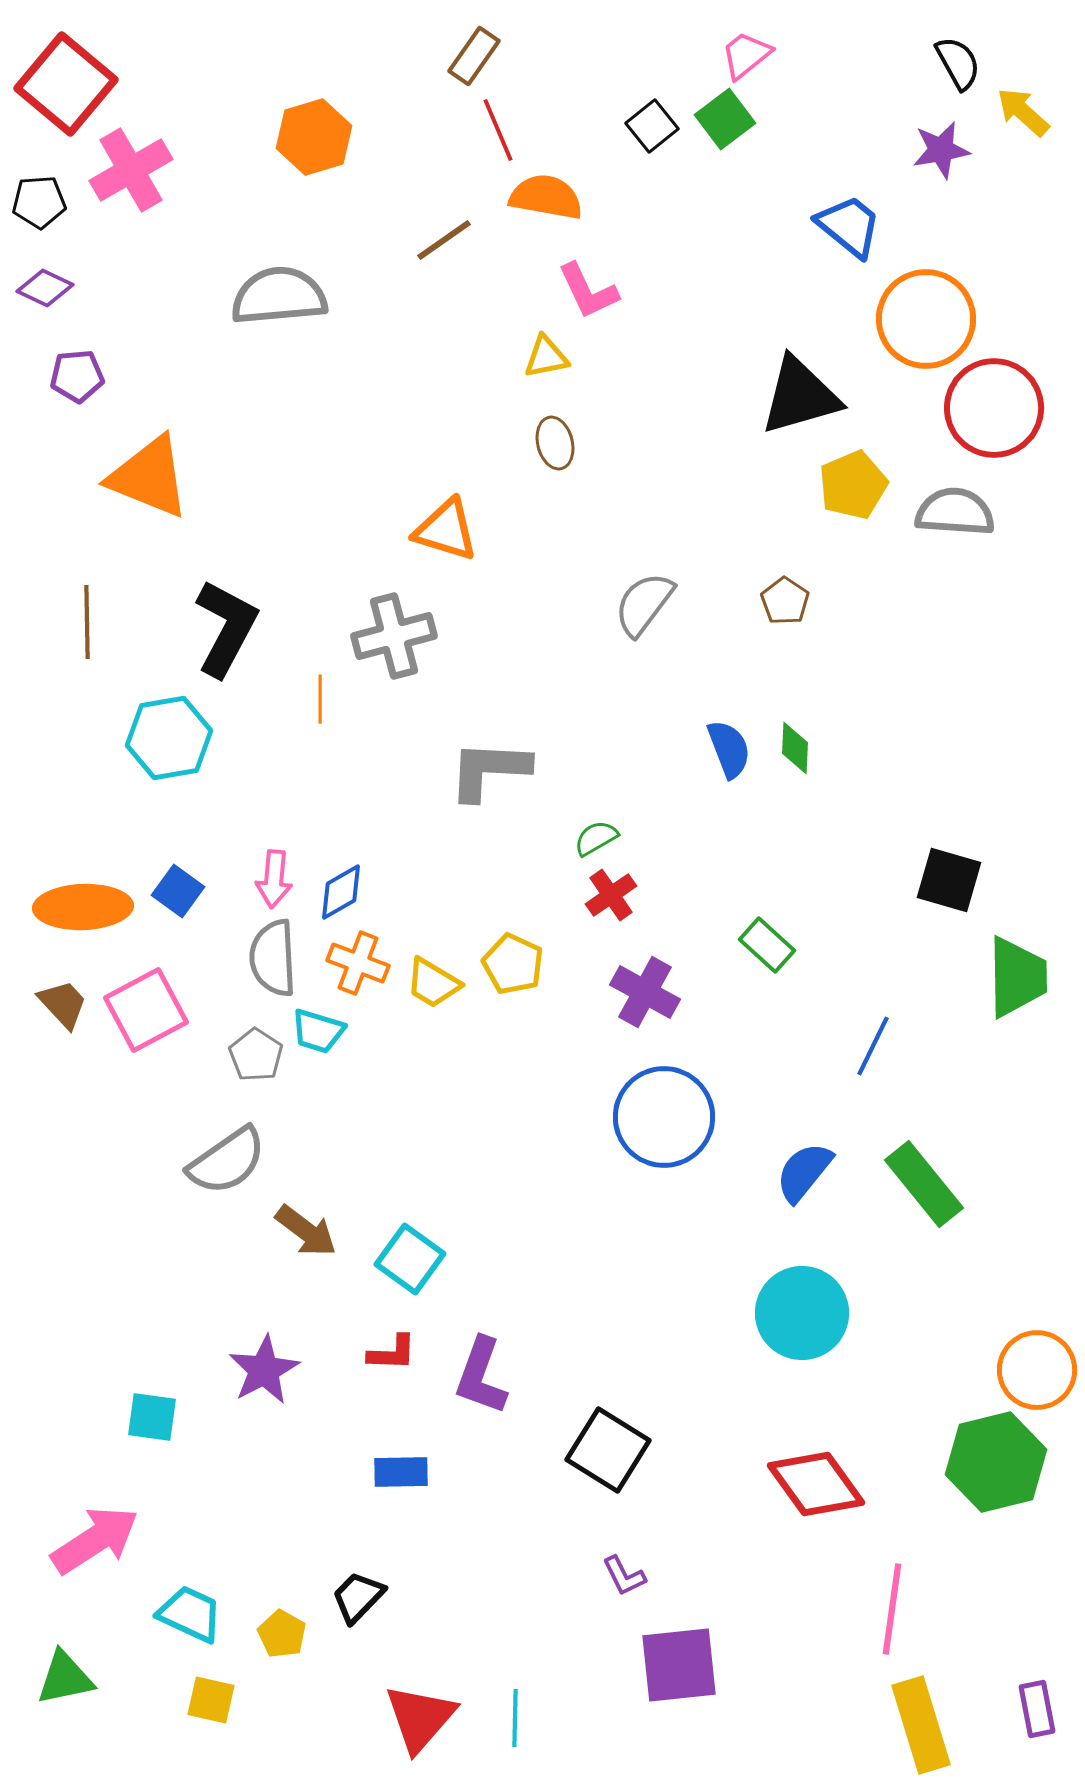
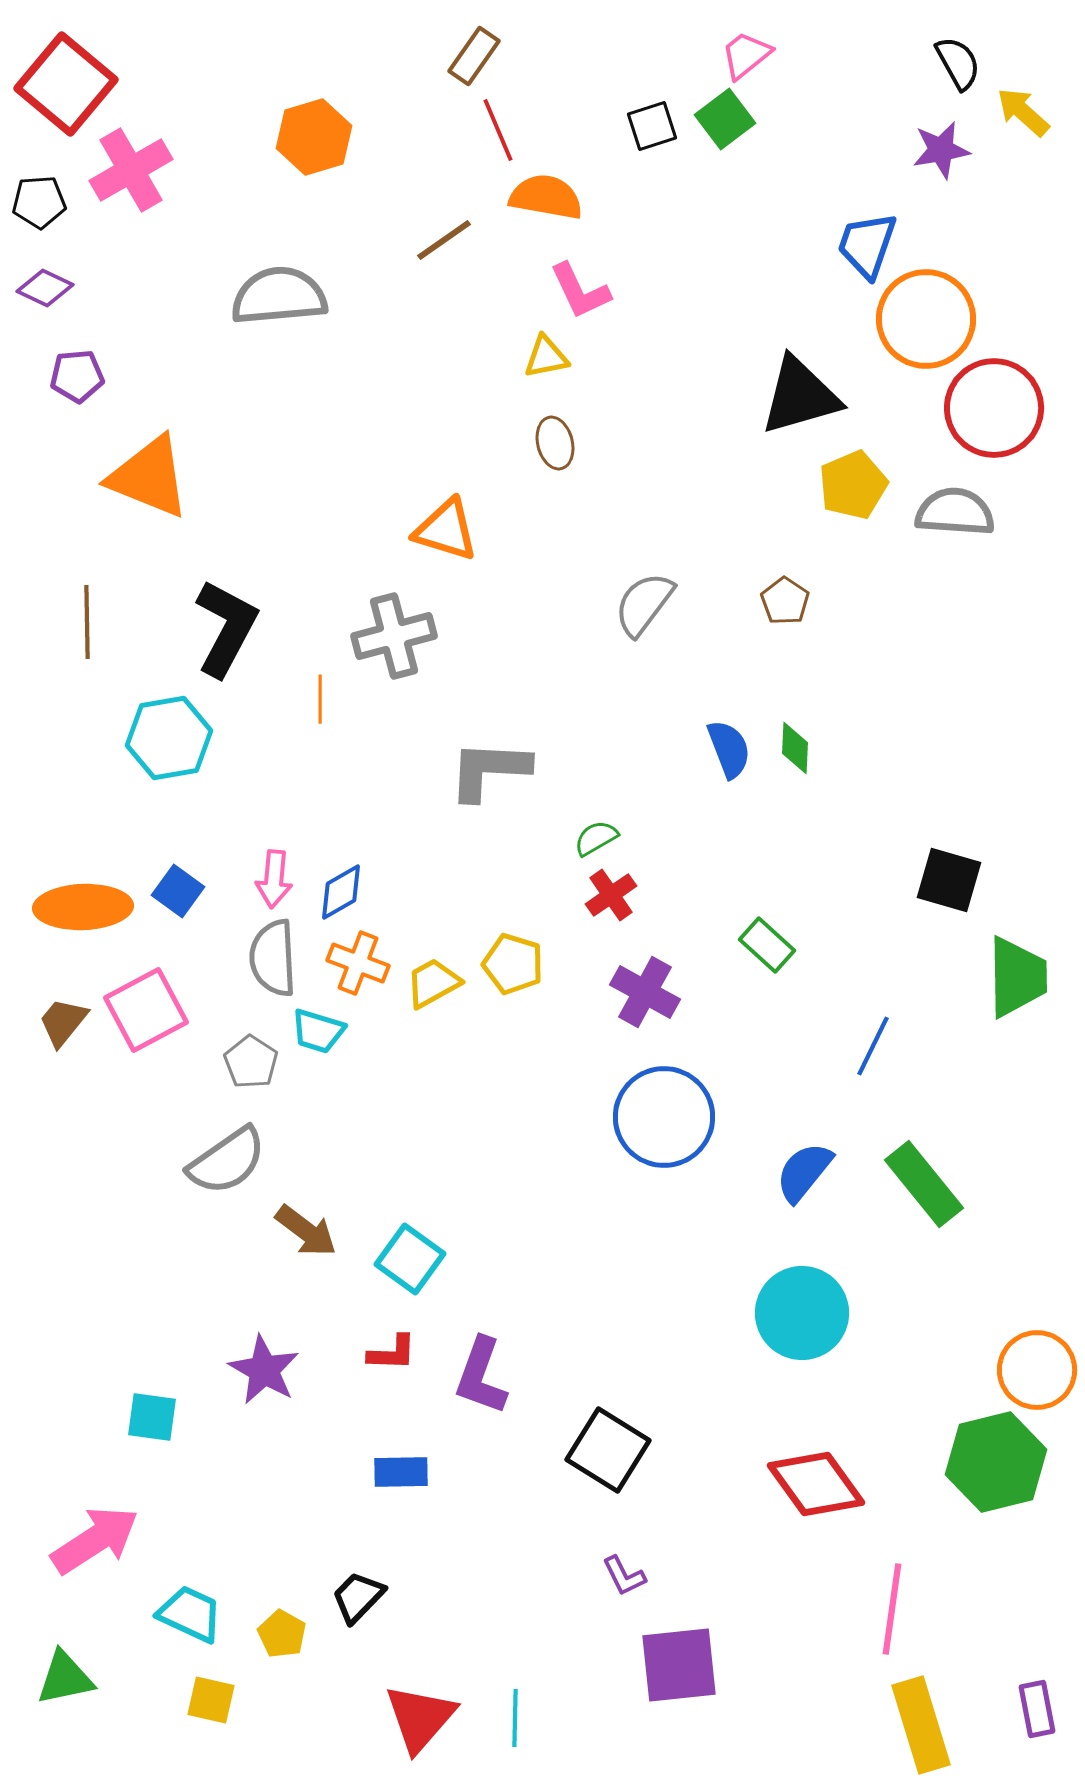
black square at (652, 126): rotated 21 degrees clockwise
blue trapezoid at (849, 226): moved 18 px right, 19 px down; rotated 110 degrees counterclockwise
pink L-shape at (588, 291): moved 8 px left
yellow pentagon at (513, 964): rotated 8 degrees counterclockwise
yellow trapezoid at (433, 983): rotated 120 degrees clockwise
brown trapezoid at (63, 1004): moved 18 px down; rotated 98 degrees counterclockwise
gray pentagon at (256, 1055): moved 5 px left, 7 px down
purple star at (264, 1370): rotated 14 degrees counterclockwise
